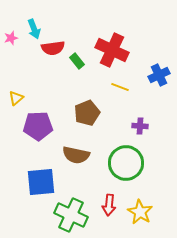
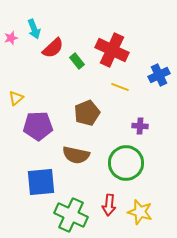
red semicircle: rotated 35 degrees counterclockwise
yellow star: rotated 15 degrees counterclockwise
